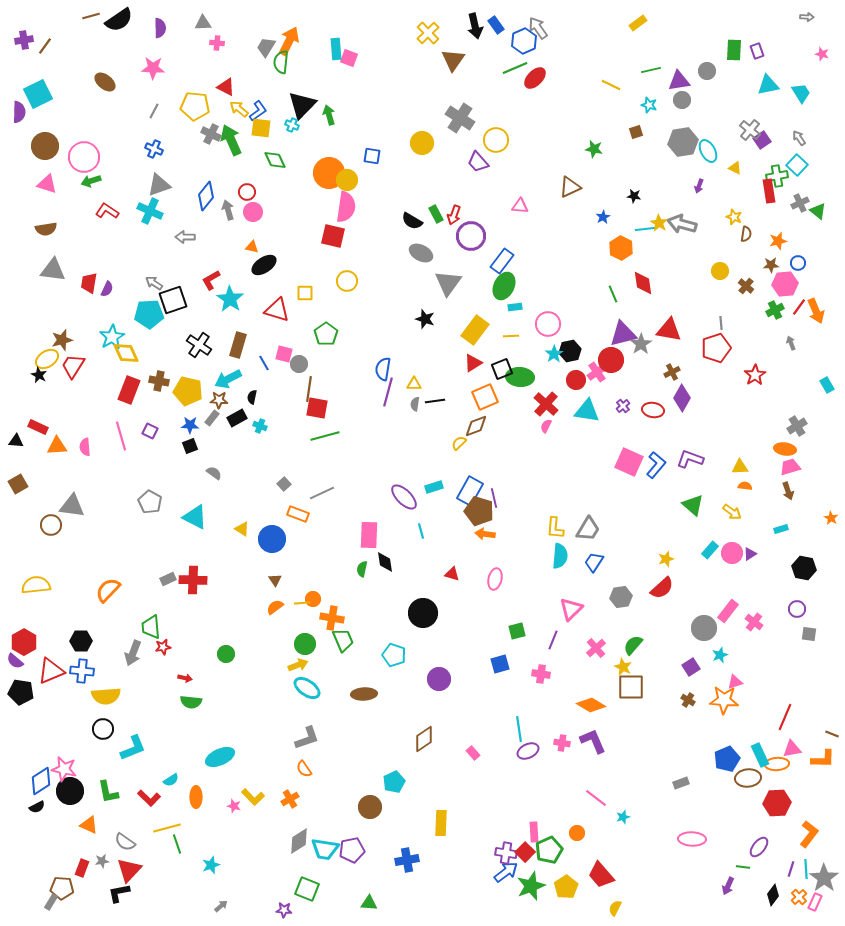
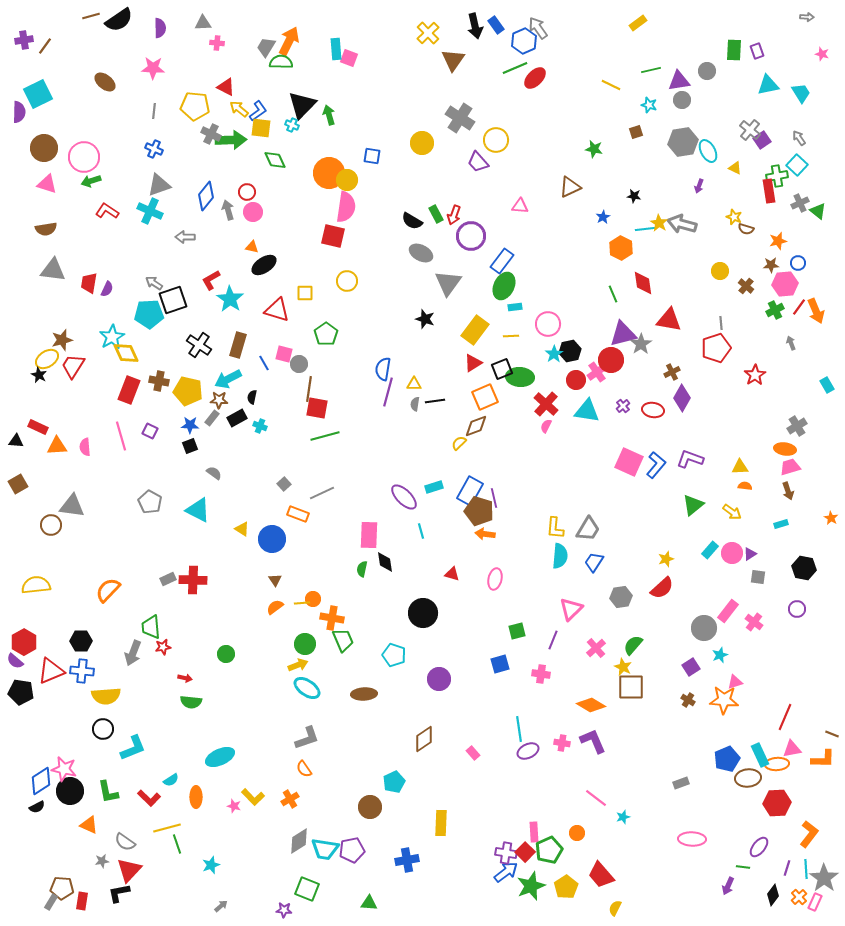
green semicircle at (281, 62): rotated 85 degrees clockwise
gray line at (154, 111): rotated 21 degrees counterclockwise
green arrow at (231, 140): rotated 112 degrees clockwise
brown circle at (45, 146): moved 1 px left, 2 px down
brown semicircle at (746, 234): moved 5 px up; rotated 98 degrees clockwise
red triangle at (669, 330): moved 10 px up
green triangle at (693, 505): rotated 40 degrees clockwise
cyan triangle at (195, 517): moved 3 px right, 7 px up
cyan rectangle at (781, 529): moved 5 px up
gray square at (809, 634): moved 51 px left, 57 px up
red rectangle at (82, 868): moved 33 px down; rotated 12 degrees counterclockwise
purple line at (791, 869): moved 4 px left, 1 px up
